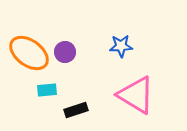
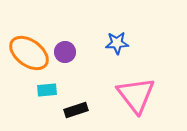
blue star: moved 4 px left, 3 px up
pink triangle: rotated 21 degrees clockwise
